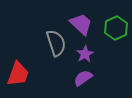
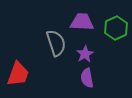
purple trapezoid: moved 1 px right, 2 px up; rotated 40 degrees counterclockwise
purple semicircle: moved 4 px right; rotated 66 degrees counterclockwise
